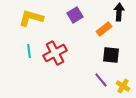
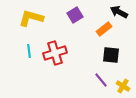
black arrow: rotated 66 degrees counterclockwise
red cross: rotated 10 degrees clockwise
